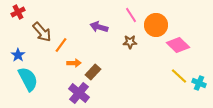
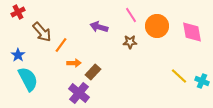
orange circle: moved 1 px right, 1 px down
pink diamond: moved 14 px right, 13 px up; rotated 35 degrees clockwise
cyan cross: moved 3 px right, 2 px up
